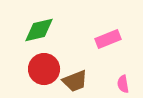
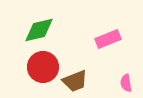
red circle: moved 1 px left, 2 px up
pink semicircle: moved 3 px right, 1 px up
